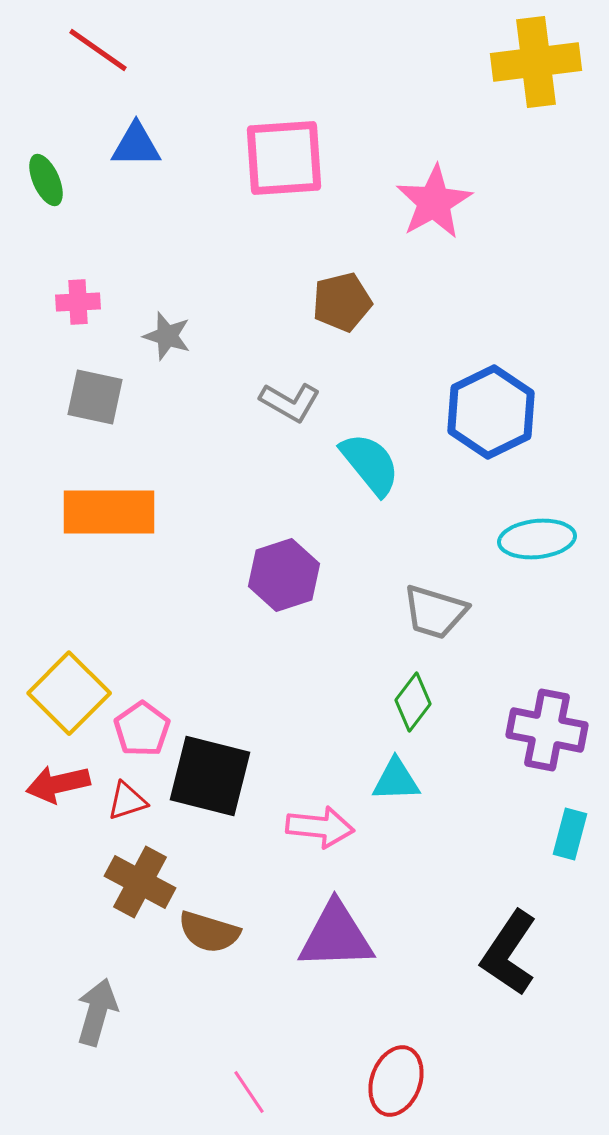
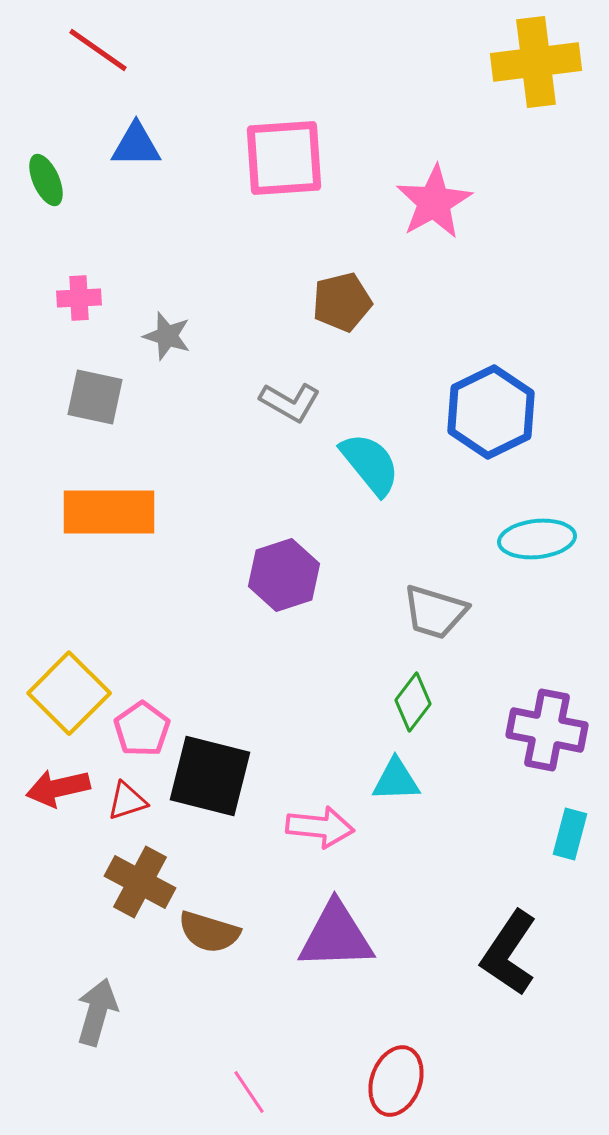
pink cross: moved 1 px right, 4 px up
red arrow: moved 4 px down
